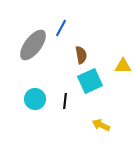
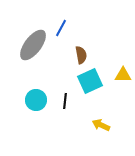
yellow triangle: moved 9 px down
cyan circle: moved 1 px right, 1 px down
